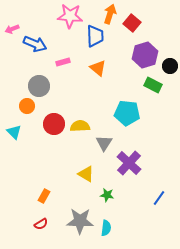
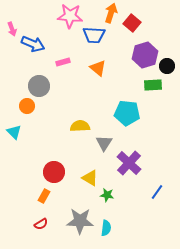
orange arrow: moved 1 px right, 1 px up
pink arrow: rotated 88 degrees counterclockwise
blue trapezoid: moved 1 px left, 1 px up; rotated 95 degrees clockwise
blue arrow: moved 2 px left
black circle: moved 3 px left
green rectangle: rotated 30 degrees counterclockwise
red circle: moved 48 px down
yellow triangle: moved 4 px right, 4 px down
blue line: moved 2 px left, 6 px up
